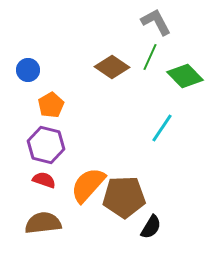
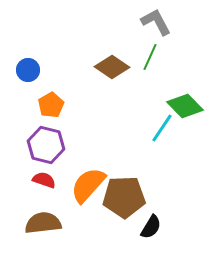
green diamond: moved 30 px down
